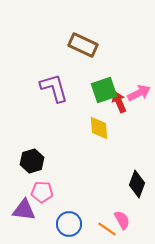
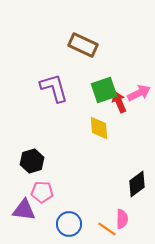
black diamond: rotated 32 degrees clockwise
pink semicircle: moved 1 px up; rotated 30 degrees clockwise
